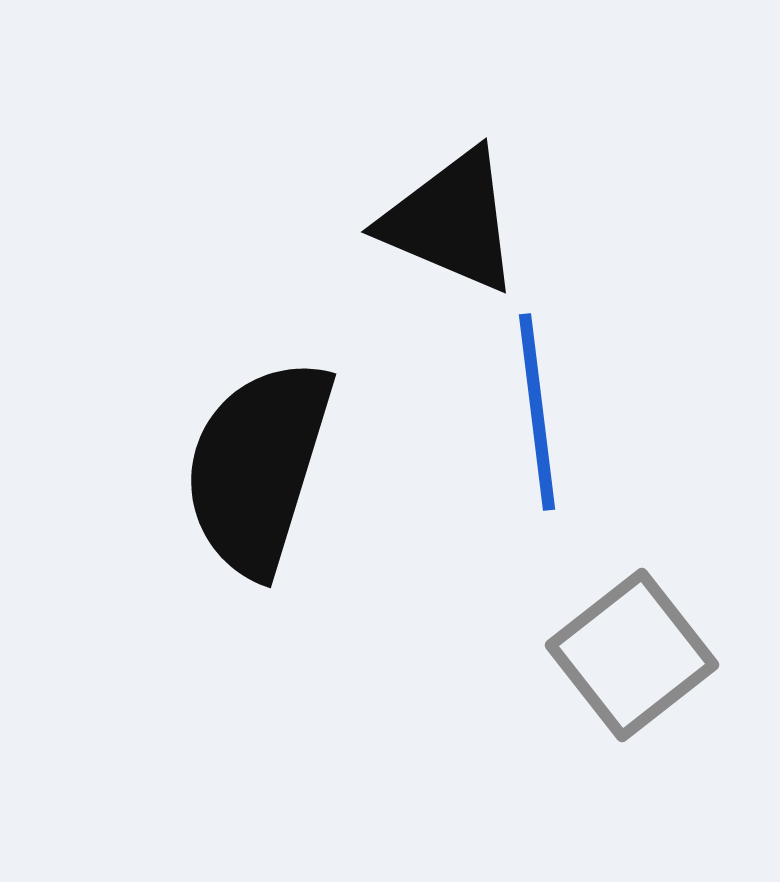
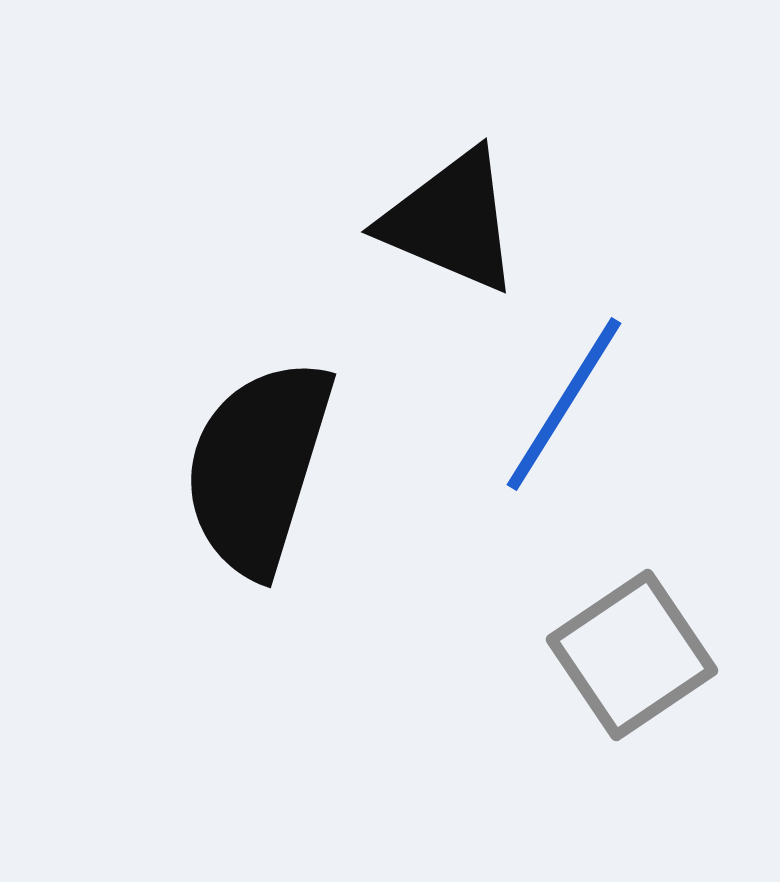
blue line: moved 27 px right, 8 px up; rotated 39 degrees clockwise
gray square: rotated 4 degrees clockwise
